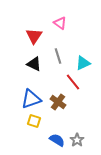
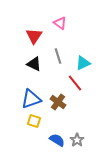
red line: moved 2 px right, 1 px down
